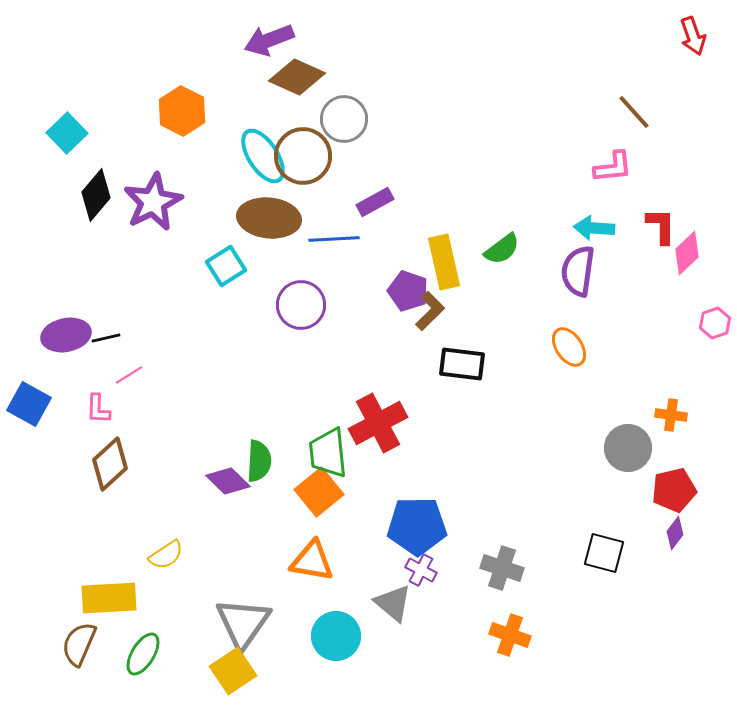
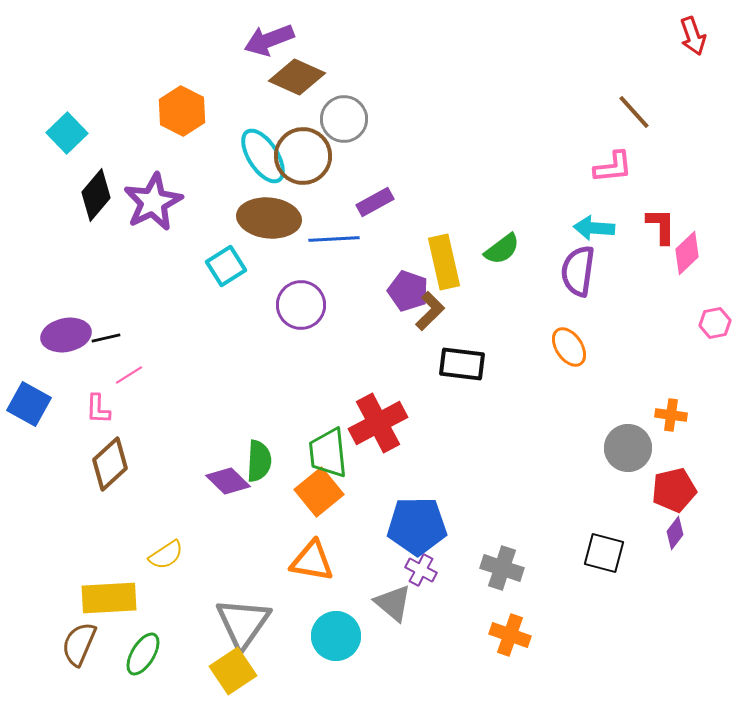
pink hexagon at (715, 323): rotated 8 degrees clockwise
